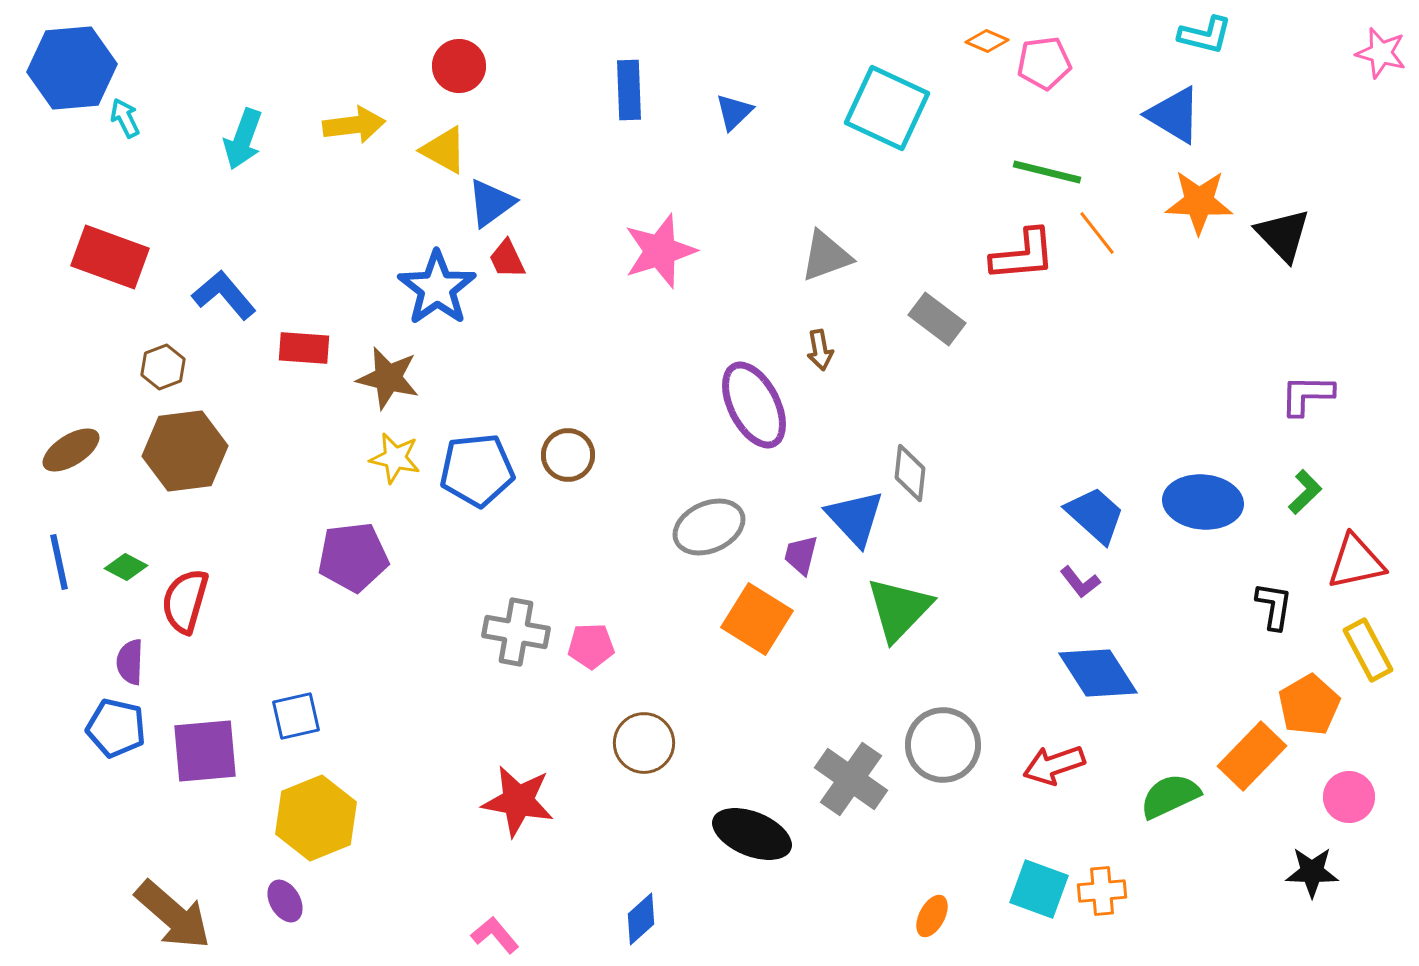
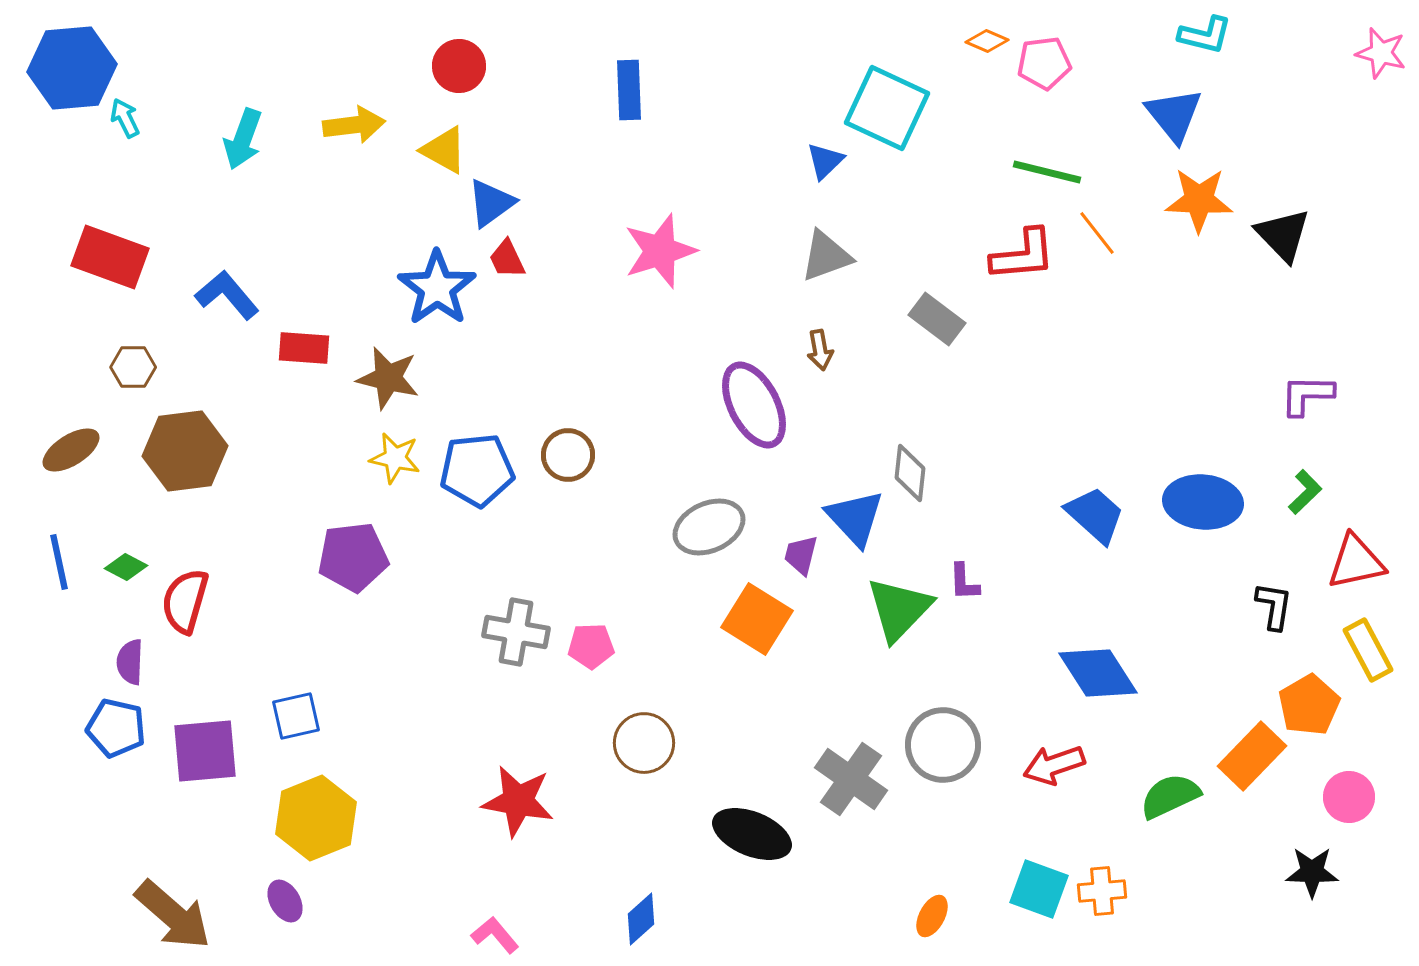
blue triangle at (734, 112): moved 91 px right, 49 px down
blue triangle at (1174, 115): rotated 20 degrees clockwise
orange star at (1199, 202): moved 2 px up
blue L-shape at (224, 295): moved 3 px right
brown hexagon at (163, 367): moved 30 px left; rotated 21 degrees clockwise
purple L-shape at (1080, 582): moved 116 px left; rotated 36 degrees clockwise
